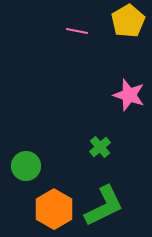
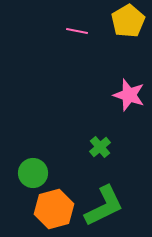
green circle: moved 7 px right, 7 px down
orange hexagon: rotated 15 degrees clockwise
